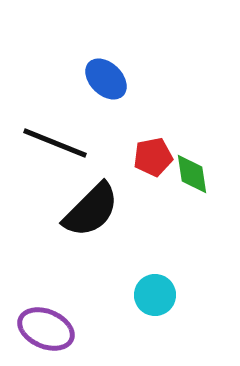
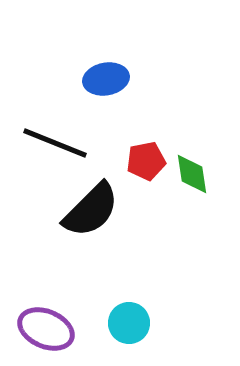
blue ellipse: rotated 54 degrees counterclockwise
red pentagon: moved 7 px left, 4 px down
cyan circle: moved 26 px left, 28 px down
